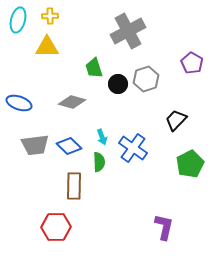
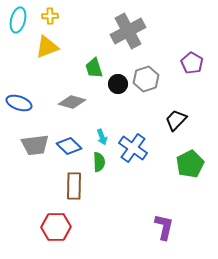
yellow triangle: rotated 20 degrees counterclockwise
